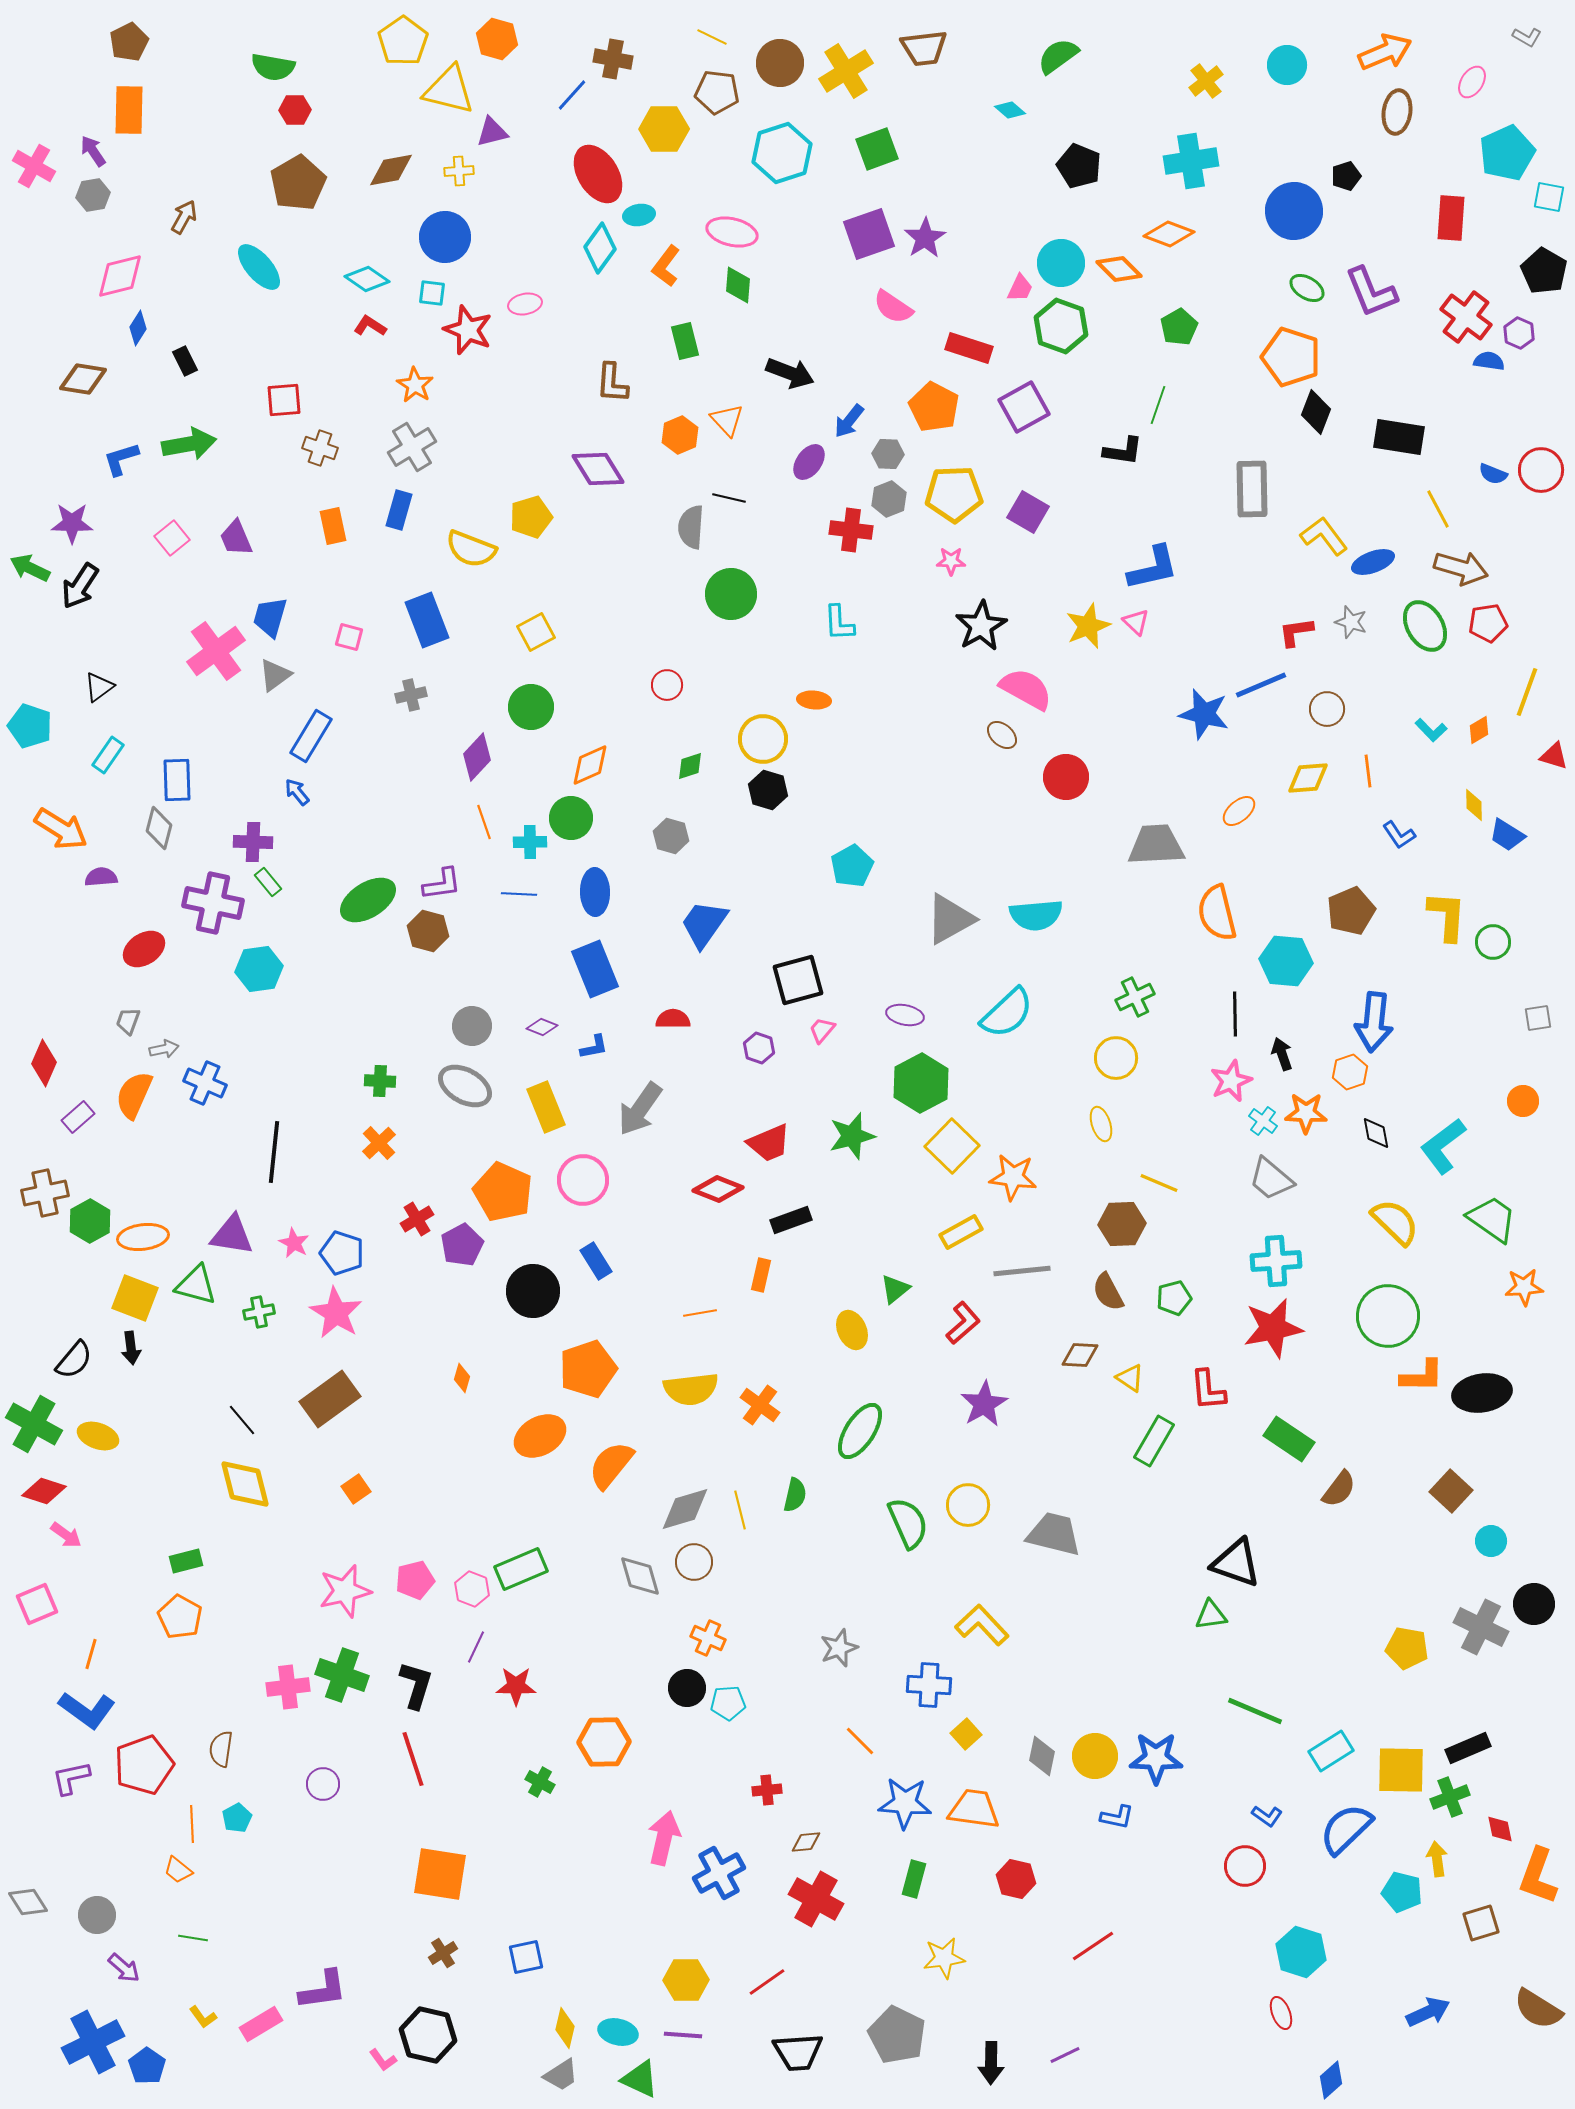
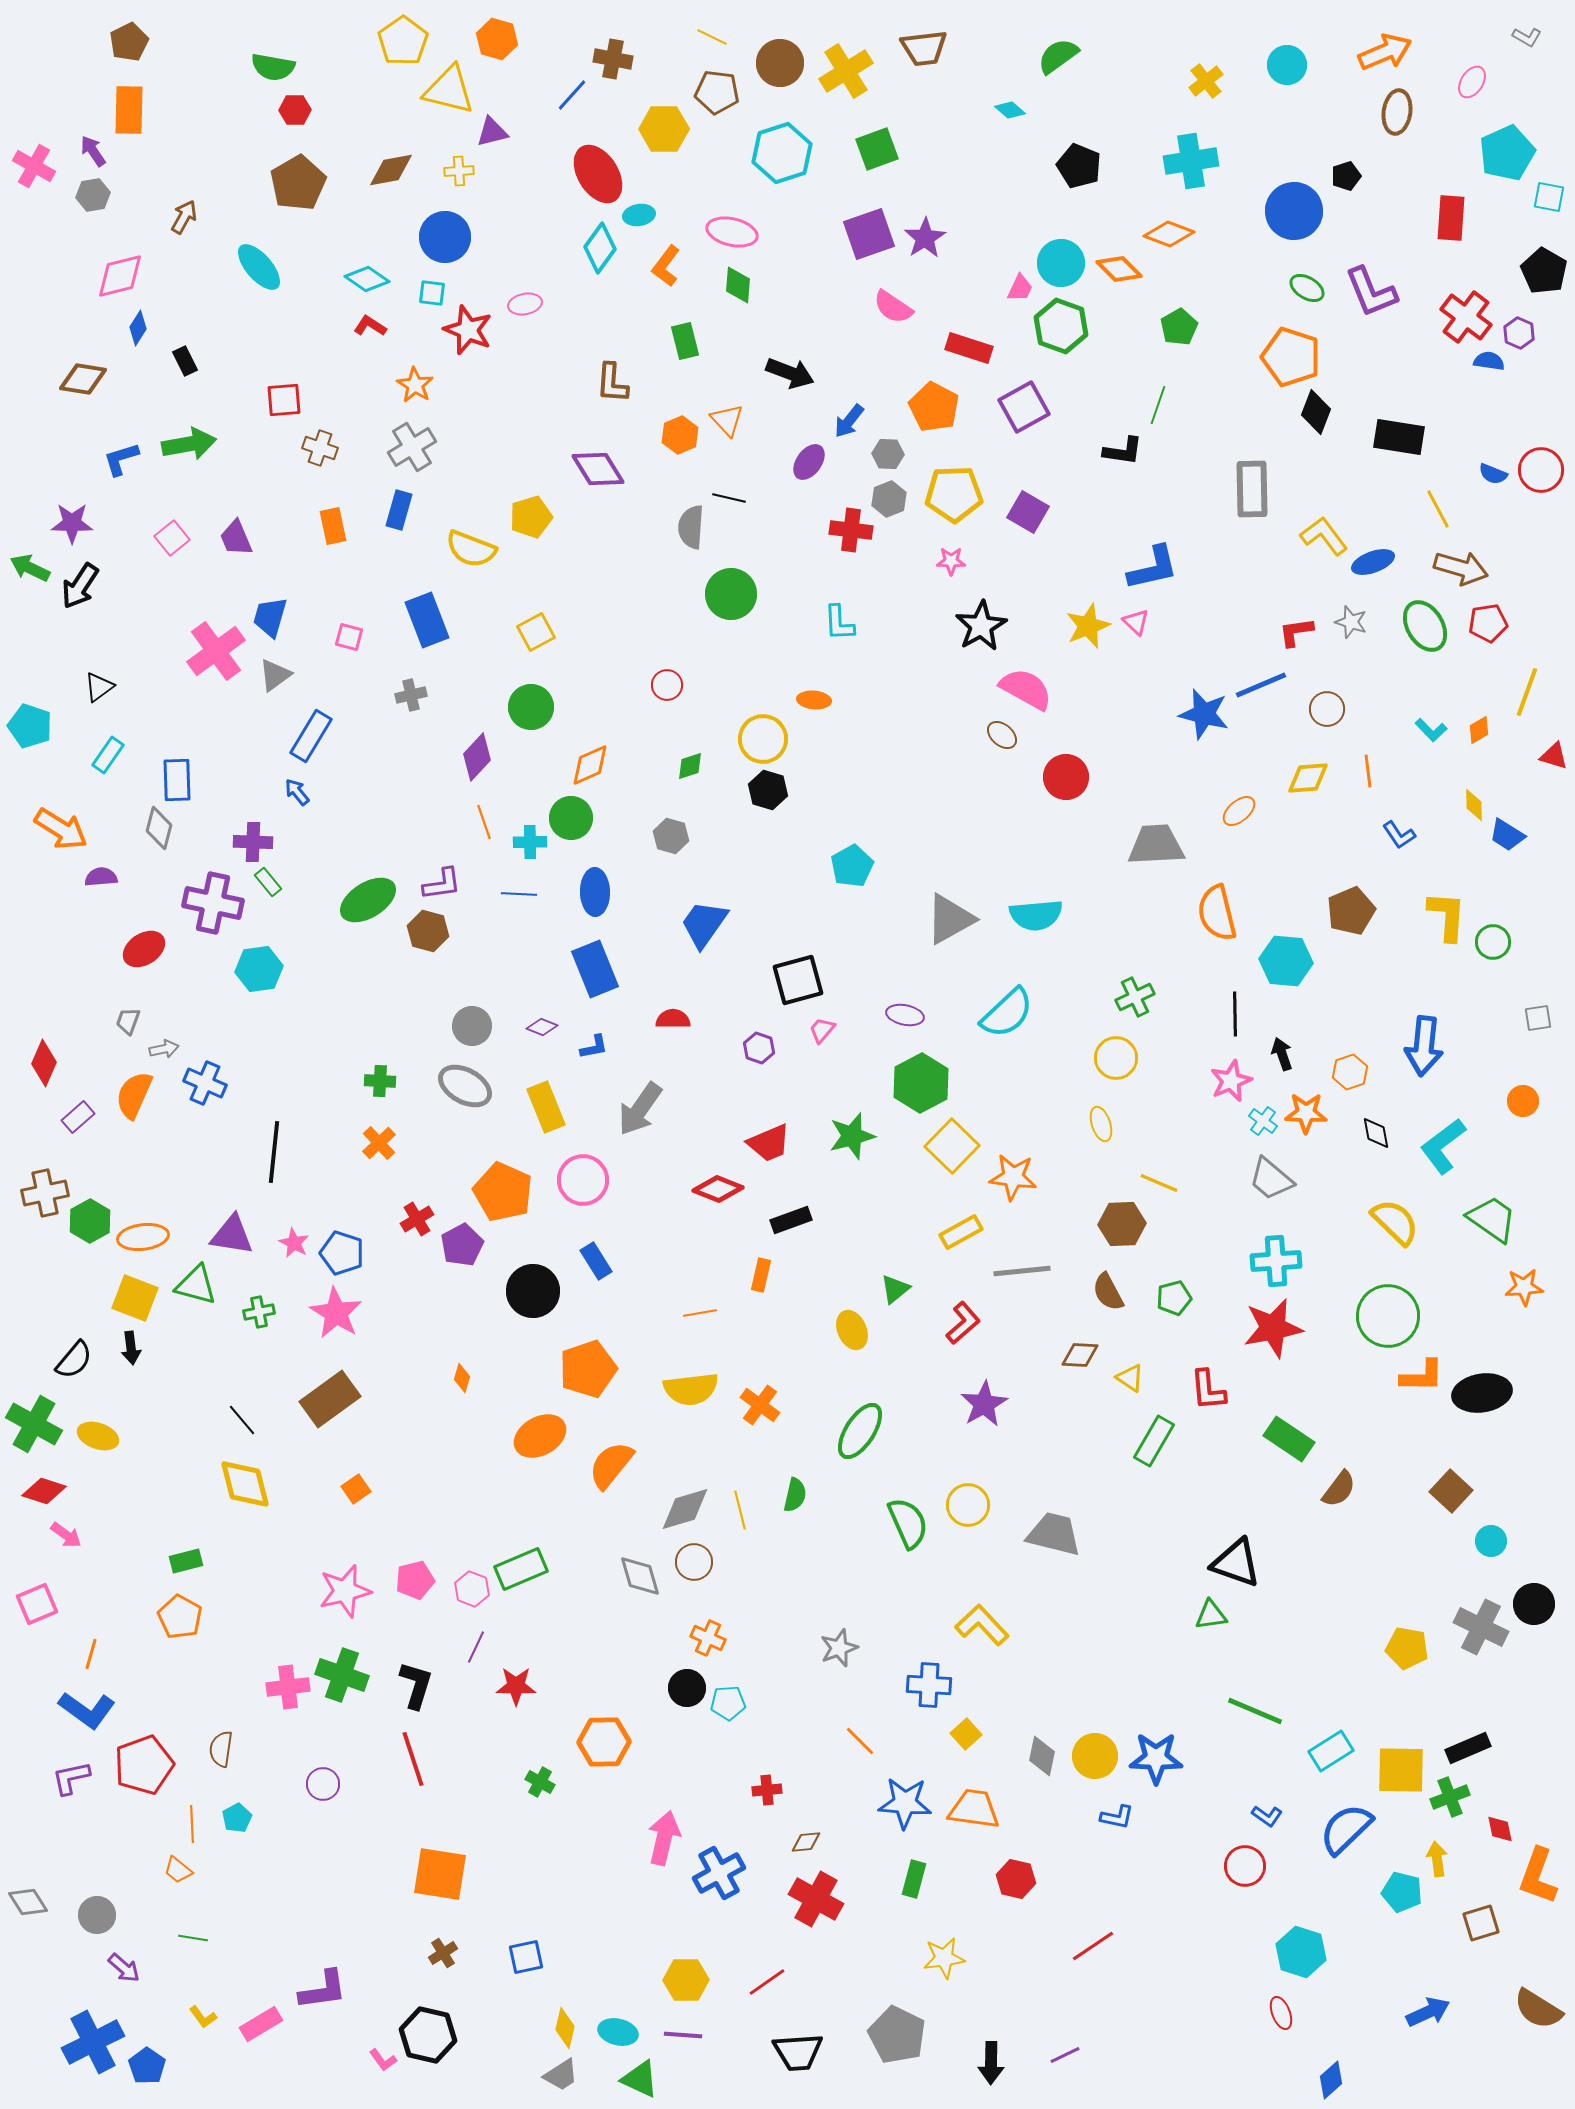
blue arrow at (1374, 1022): moved 50 px right, 24 px down
